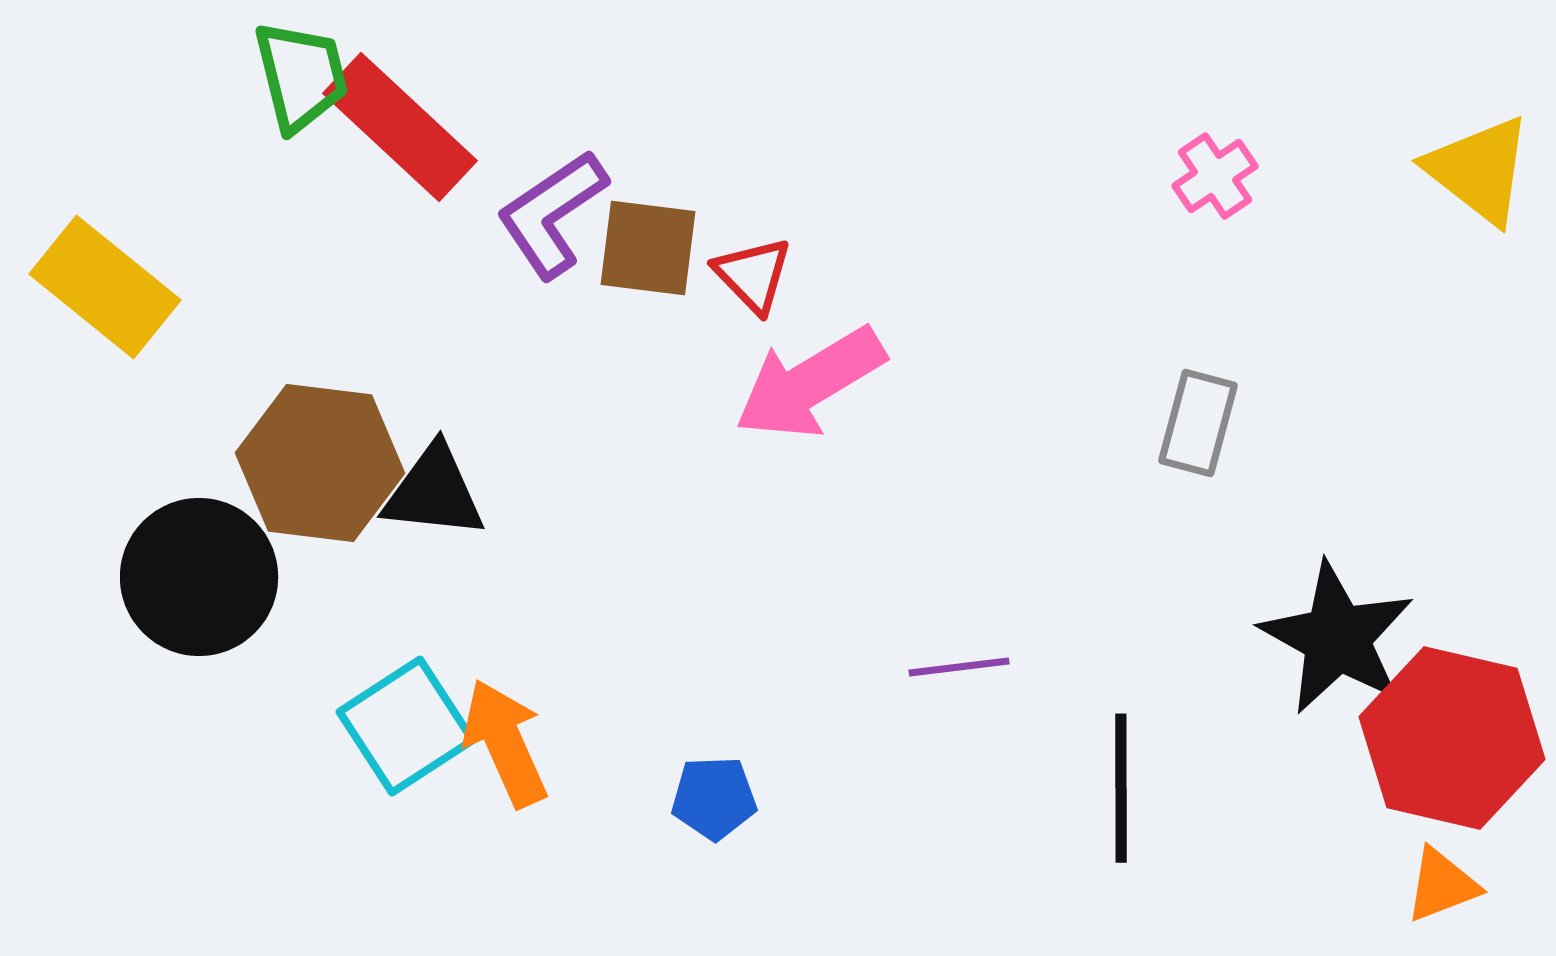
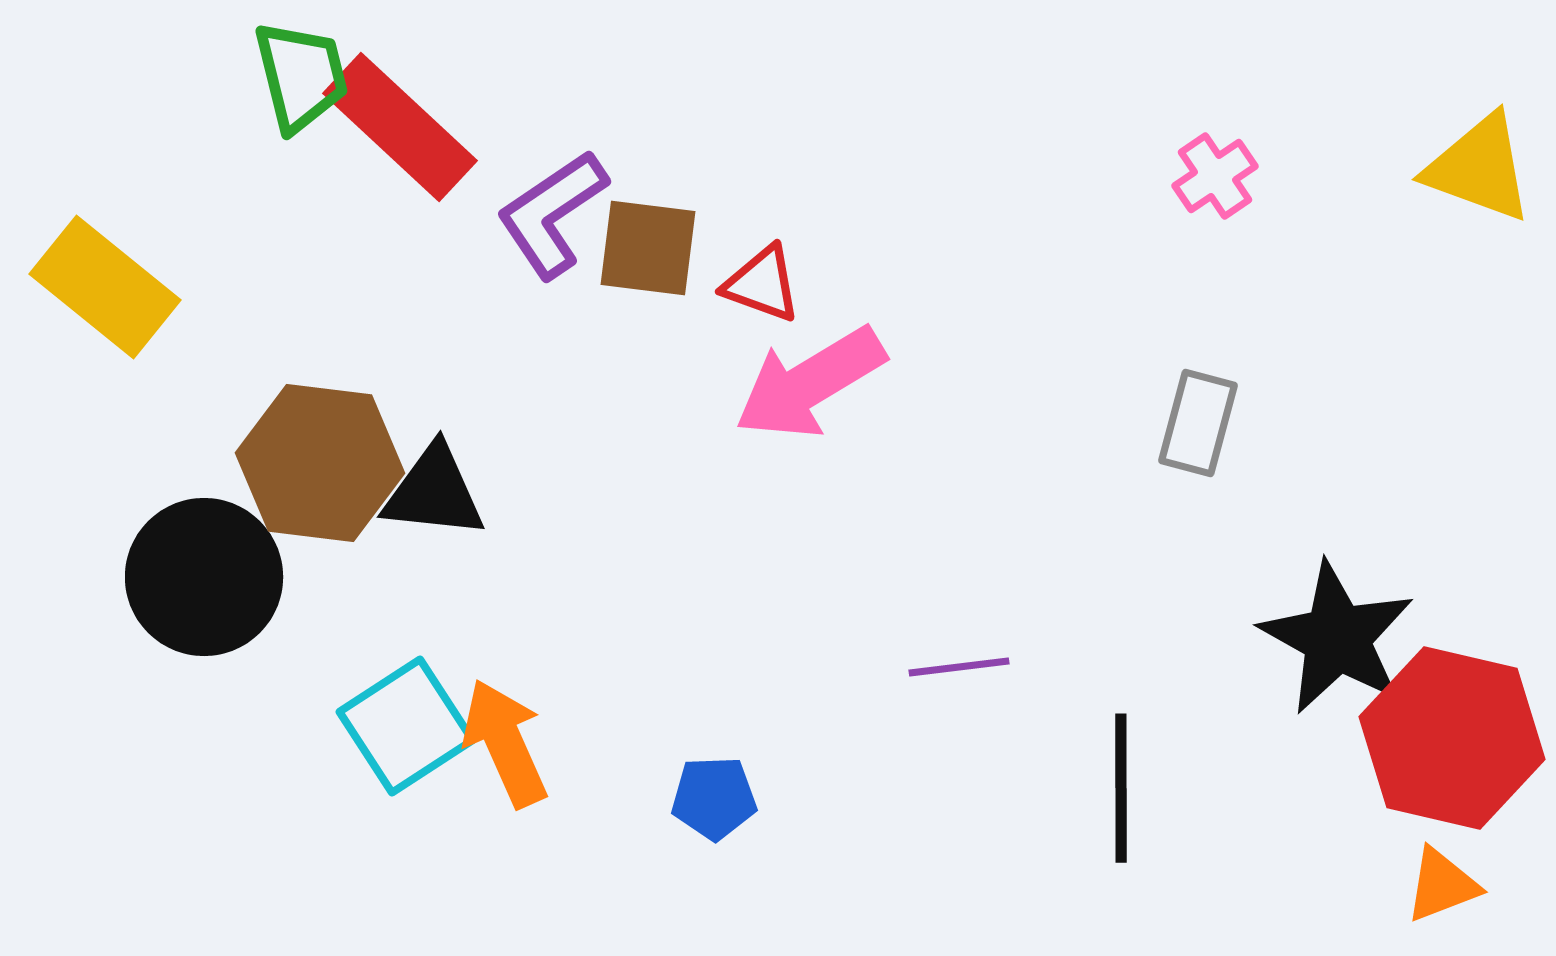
yellow triangle: moved 2 px up; rotated 18 degrees counterclockwise
red triangle: moved 9 px right, 9 px down; rotated 26 degrees counterclockwise
black circle: moved 5 px right
